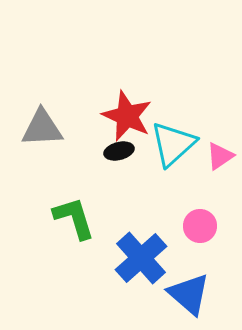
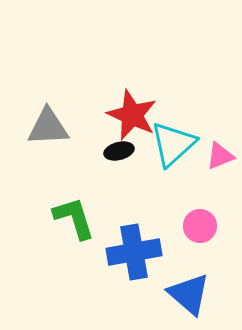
red star: moved 5 px right, 1 px up
gray triangle: moved 6 px right, 1 px up
pink triangle: rotated 12 degrees clockwise
blue cross: moved 7 px left, 6 px up; rotated 32 degrees clockwise
